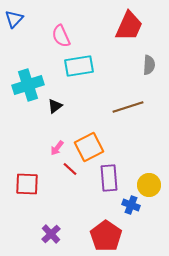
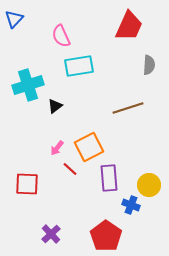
brown line: moved 1 px down
